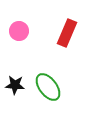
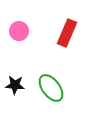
green ellipse: moved 3 px right, 1 px down
